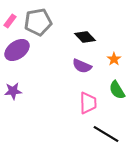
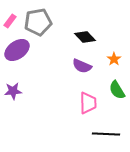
black line: rotated 28 degrees counterclockwise
